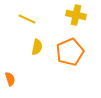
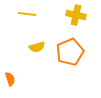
yellow line: moved 5 px up; rotated 18 degrees counterclockwise
yellow semicircle: rotated 63 degrees clockwise
